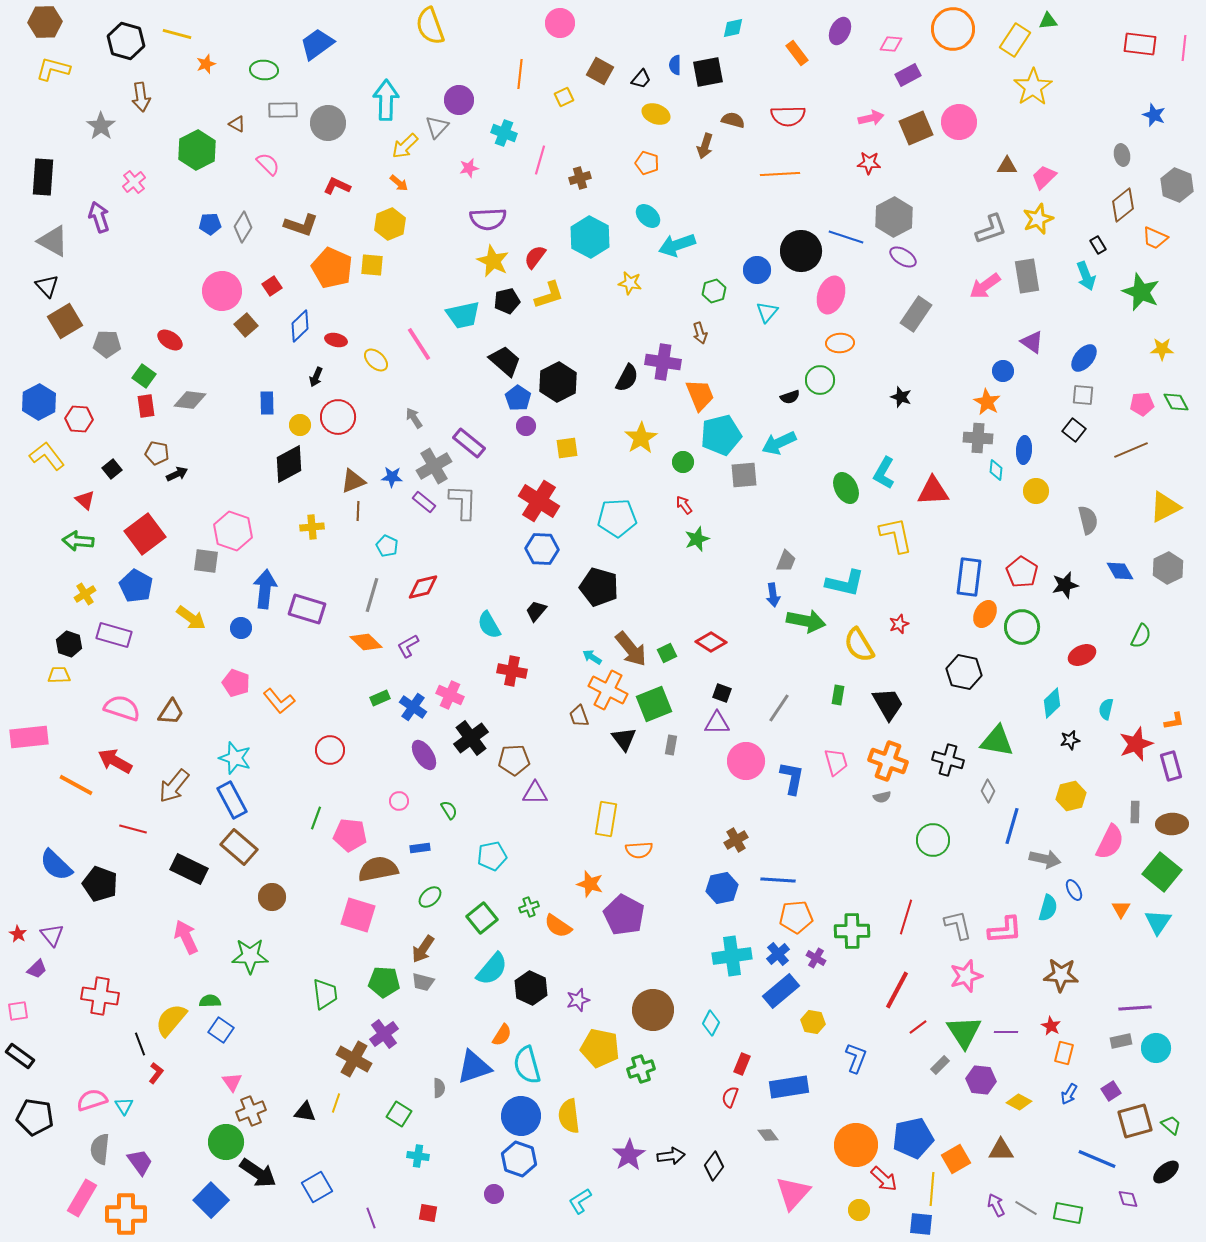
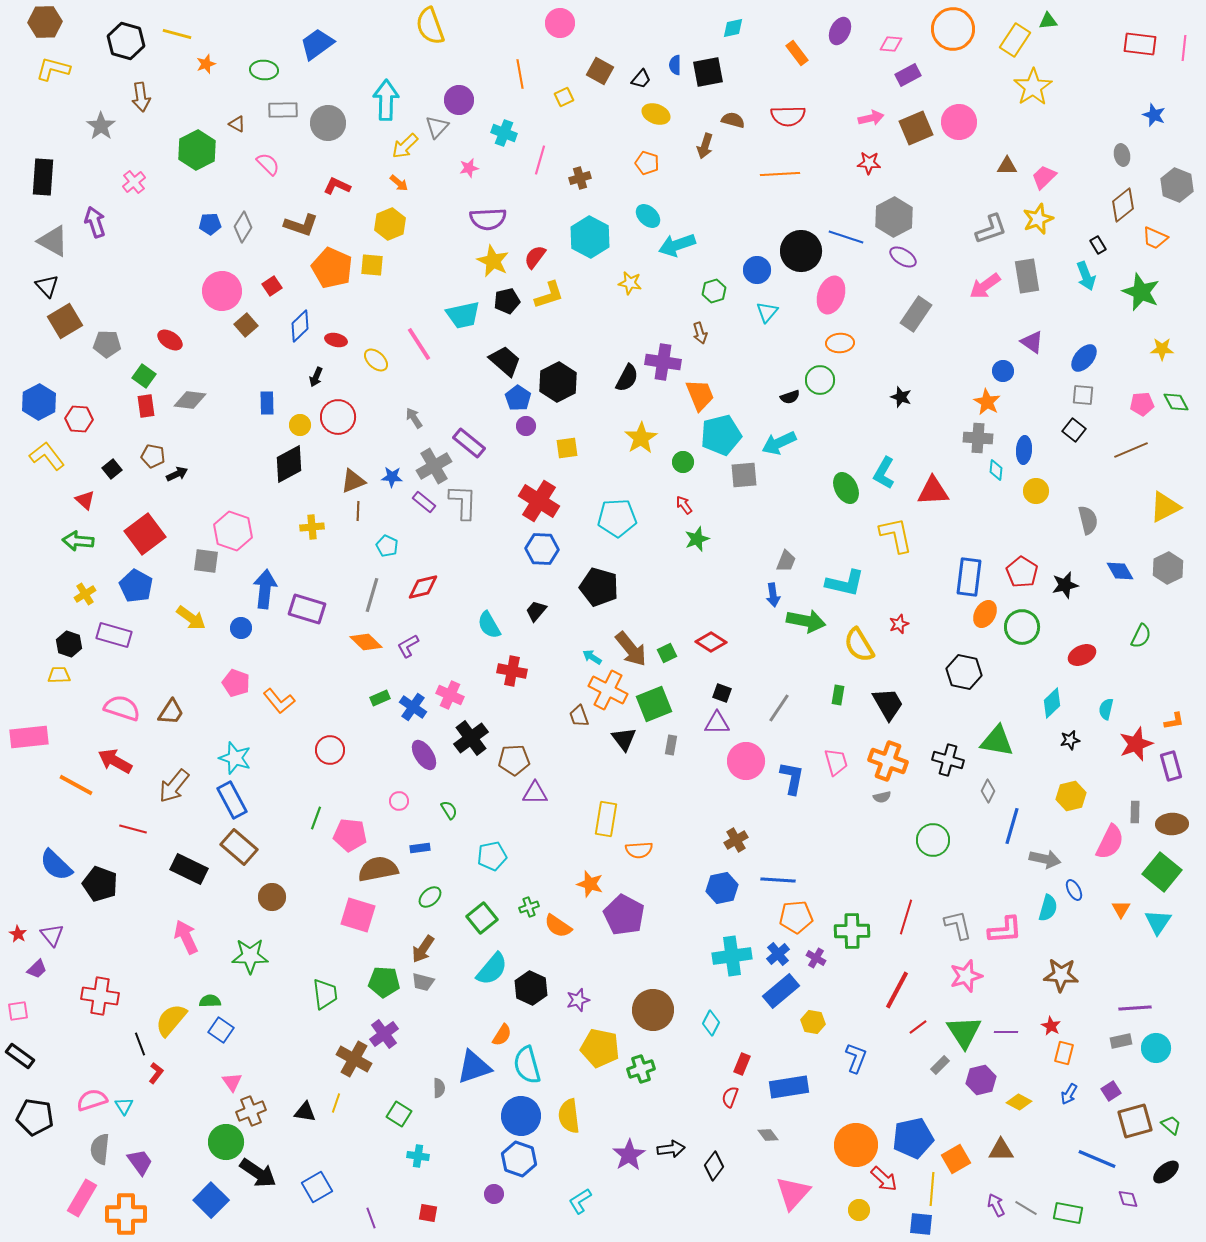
orange line at (520, 74): rotated 16 degrees counterclockwise
purple arrow at (99, 217): moved 4 px left, 5 px down
brown pentagon at (157, 453): moved 4 px left, 3 px down
purple hexagon at (981, 1080): rotated 20 degrees counterclockwise
black arrow at (671, 1156): moved 7 px up
